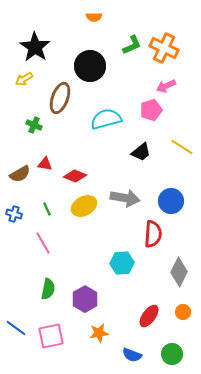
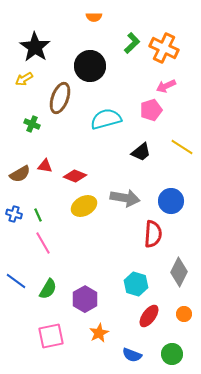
green L-shape: moved 2 px up; rotated 20 degrees counterclockwise
green cross: moved 2 px left, 1 px up
red triangle: moved 2 px down
green line: moved 9 px left, 6 px down
cyan hexagon: moved 14 px right, 21 px down; rotated 20 degrees clockwise
green semicircle: rotated 20 degrees clockwise
orange circle: moved 1 px right, 2 px down
blue line: moved 47 px up
orange star: rotated 18 degrees counterclockwise
